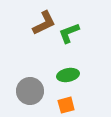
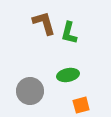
brown L-shape: rotated 80 degrees counterclockwise
green L-shape: rotated 55 degrees counterclockwise
orange square: moved 15 px right
